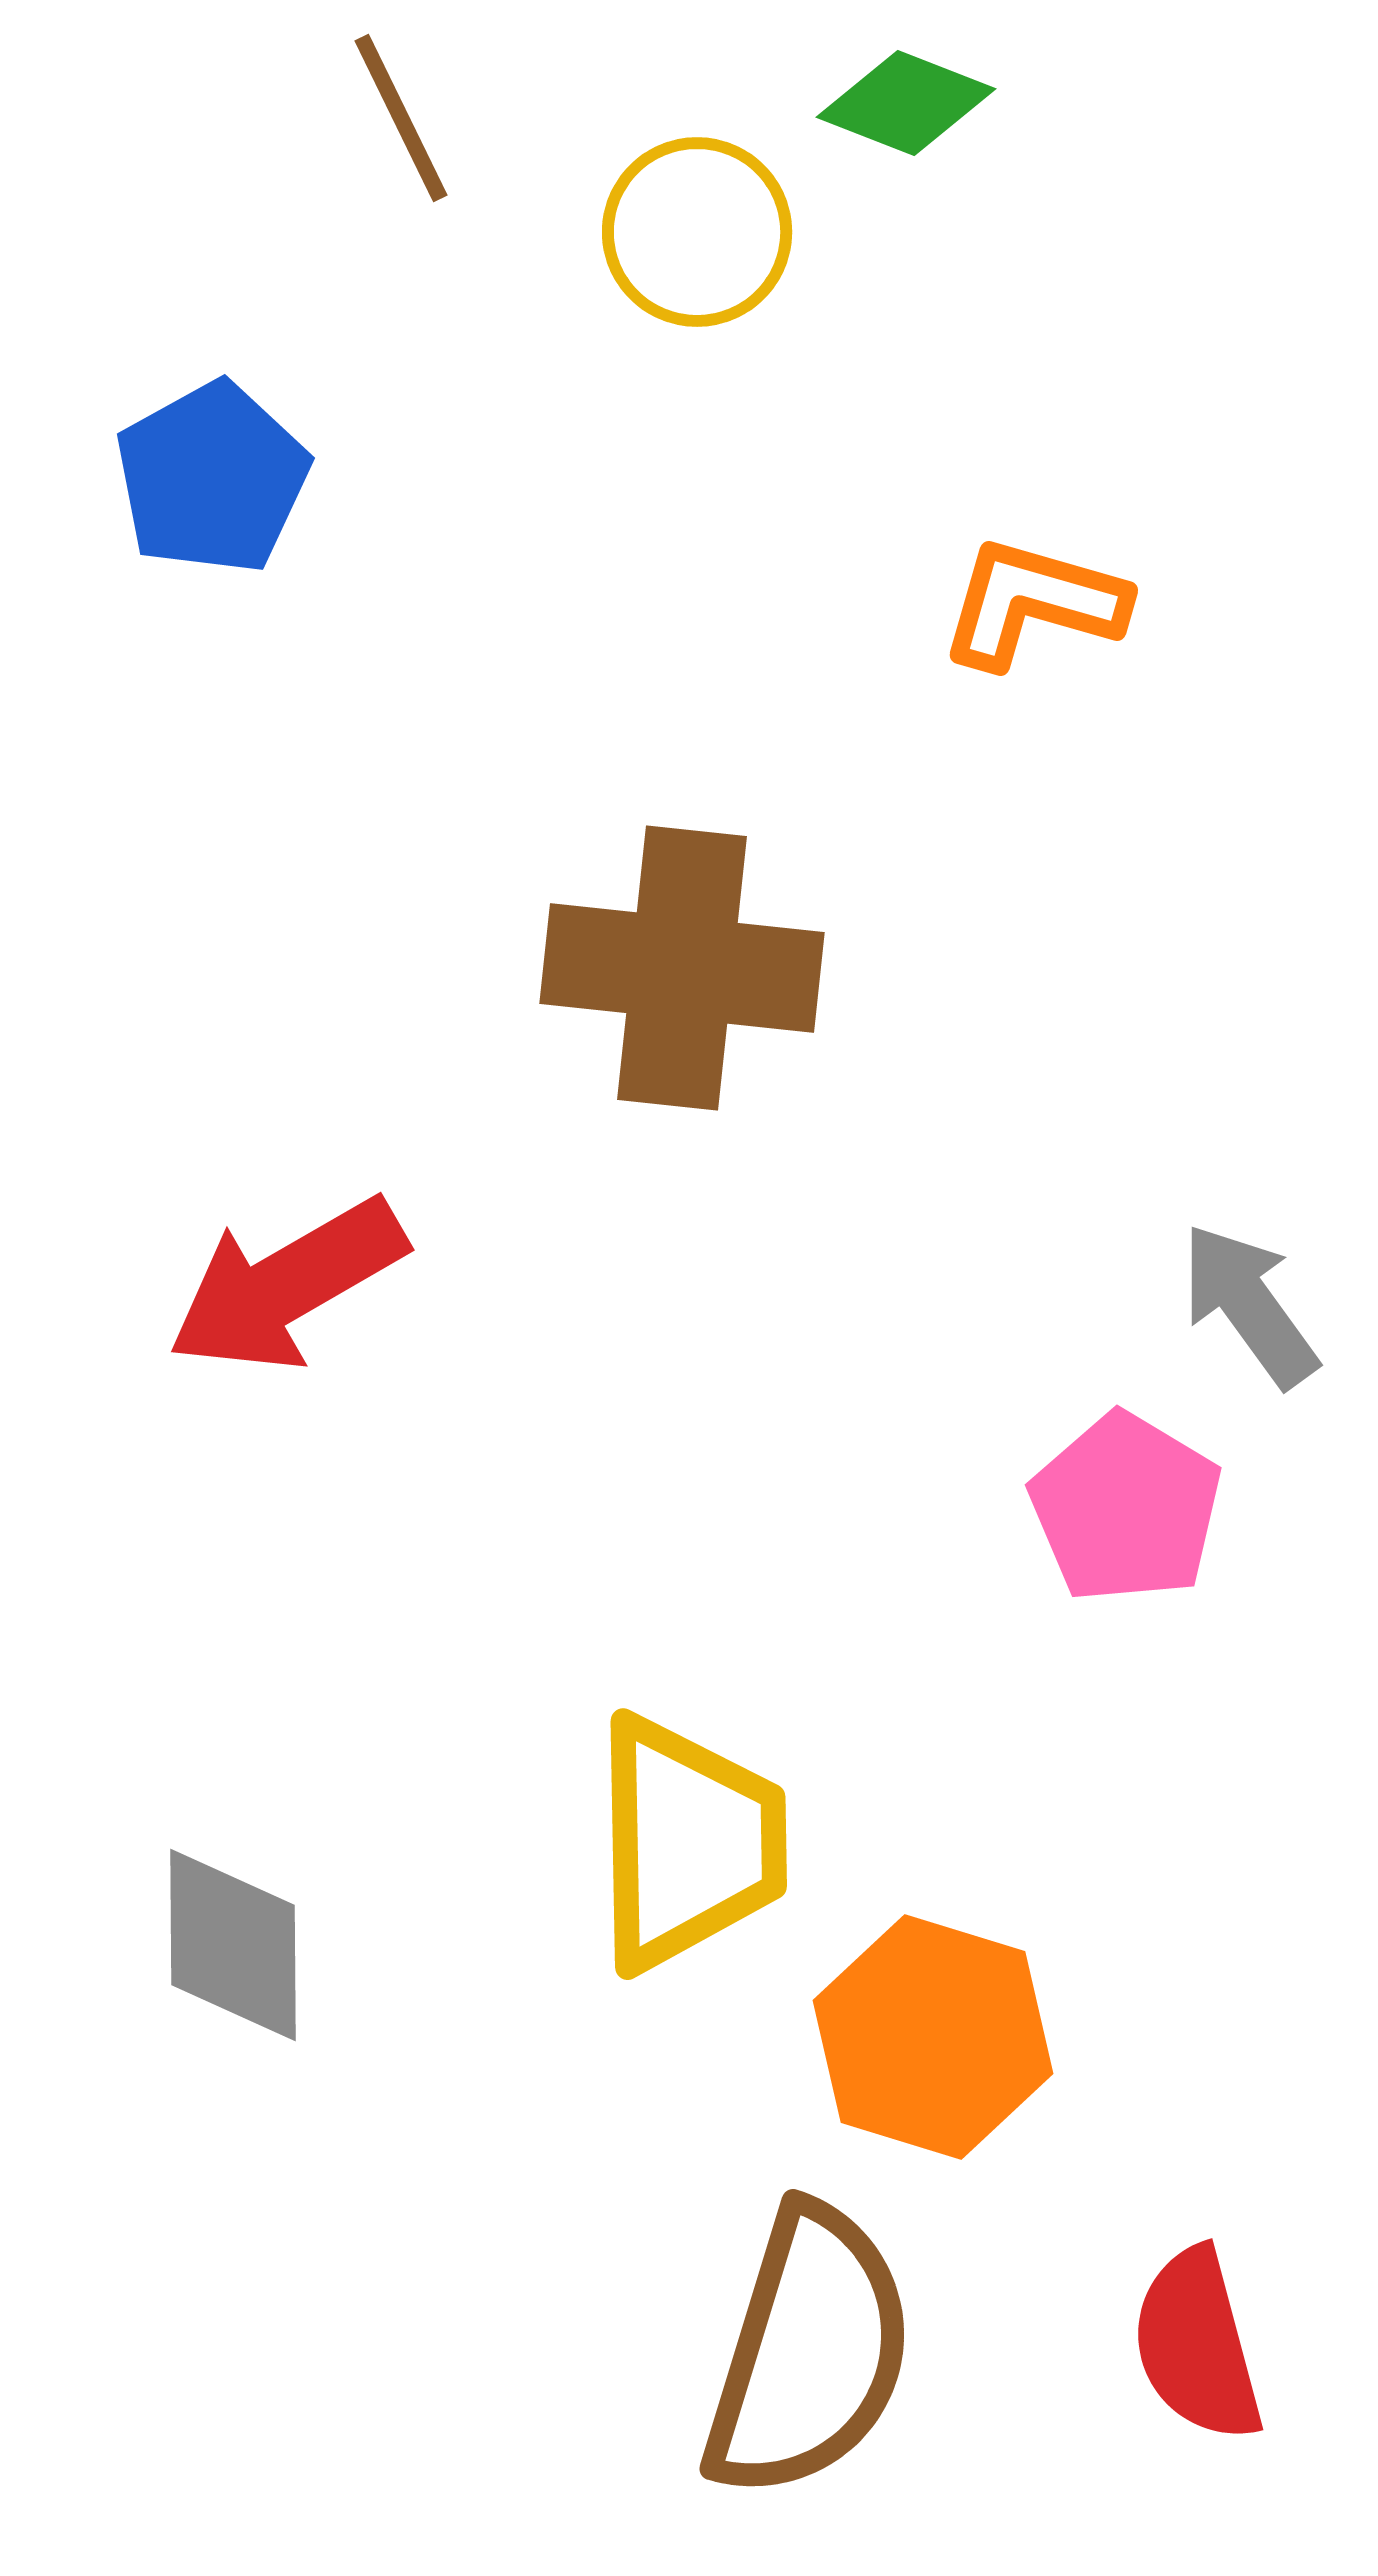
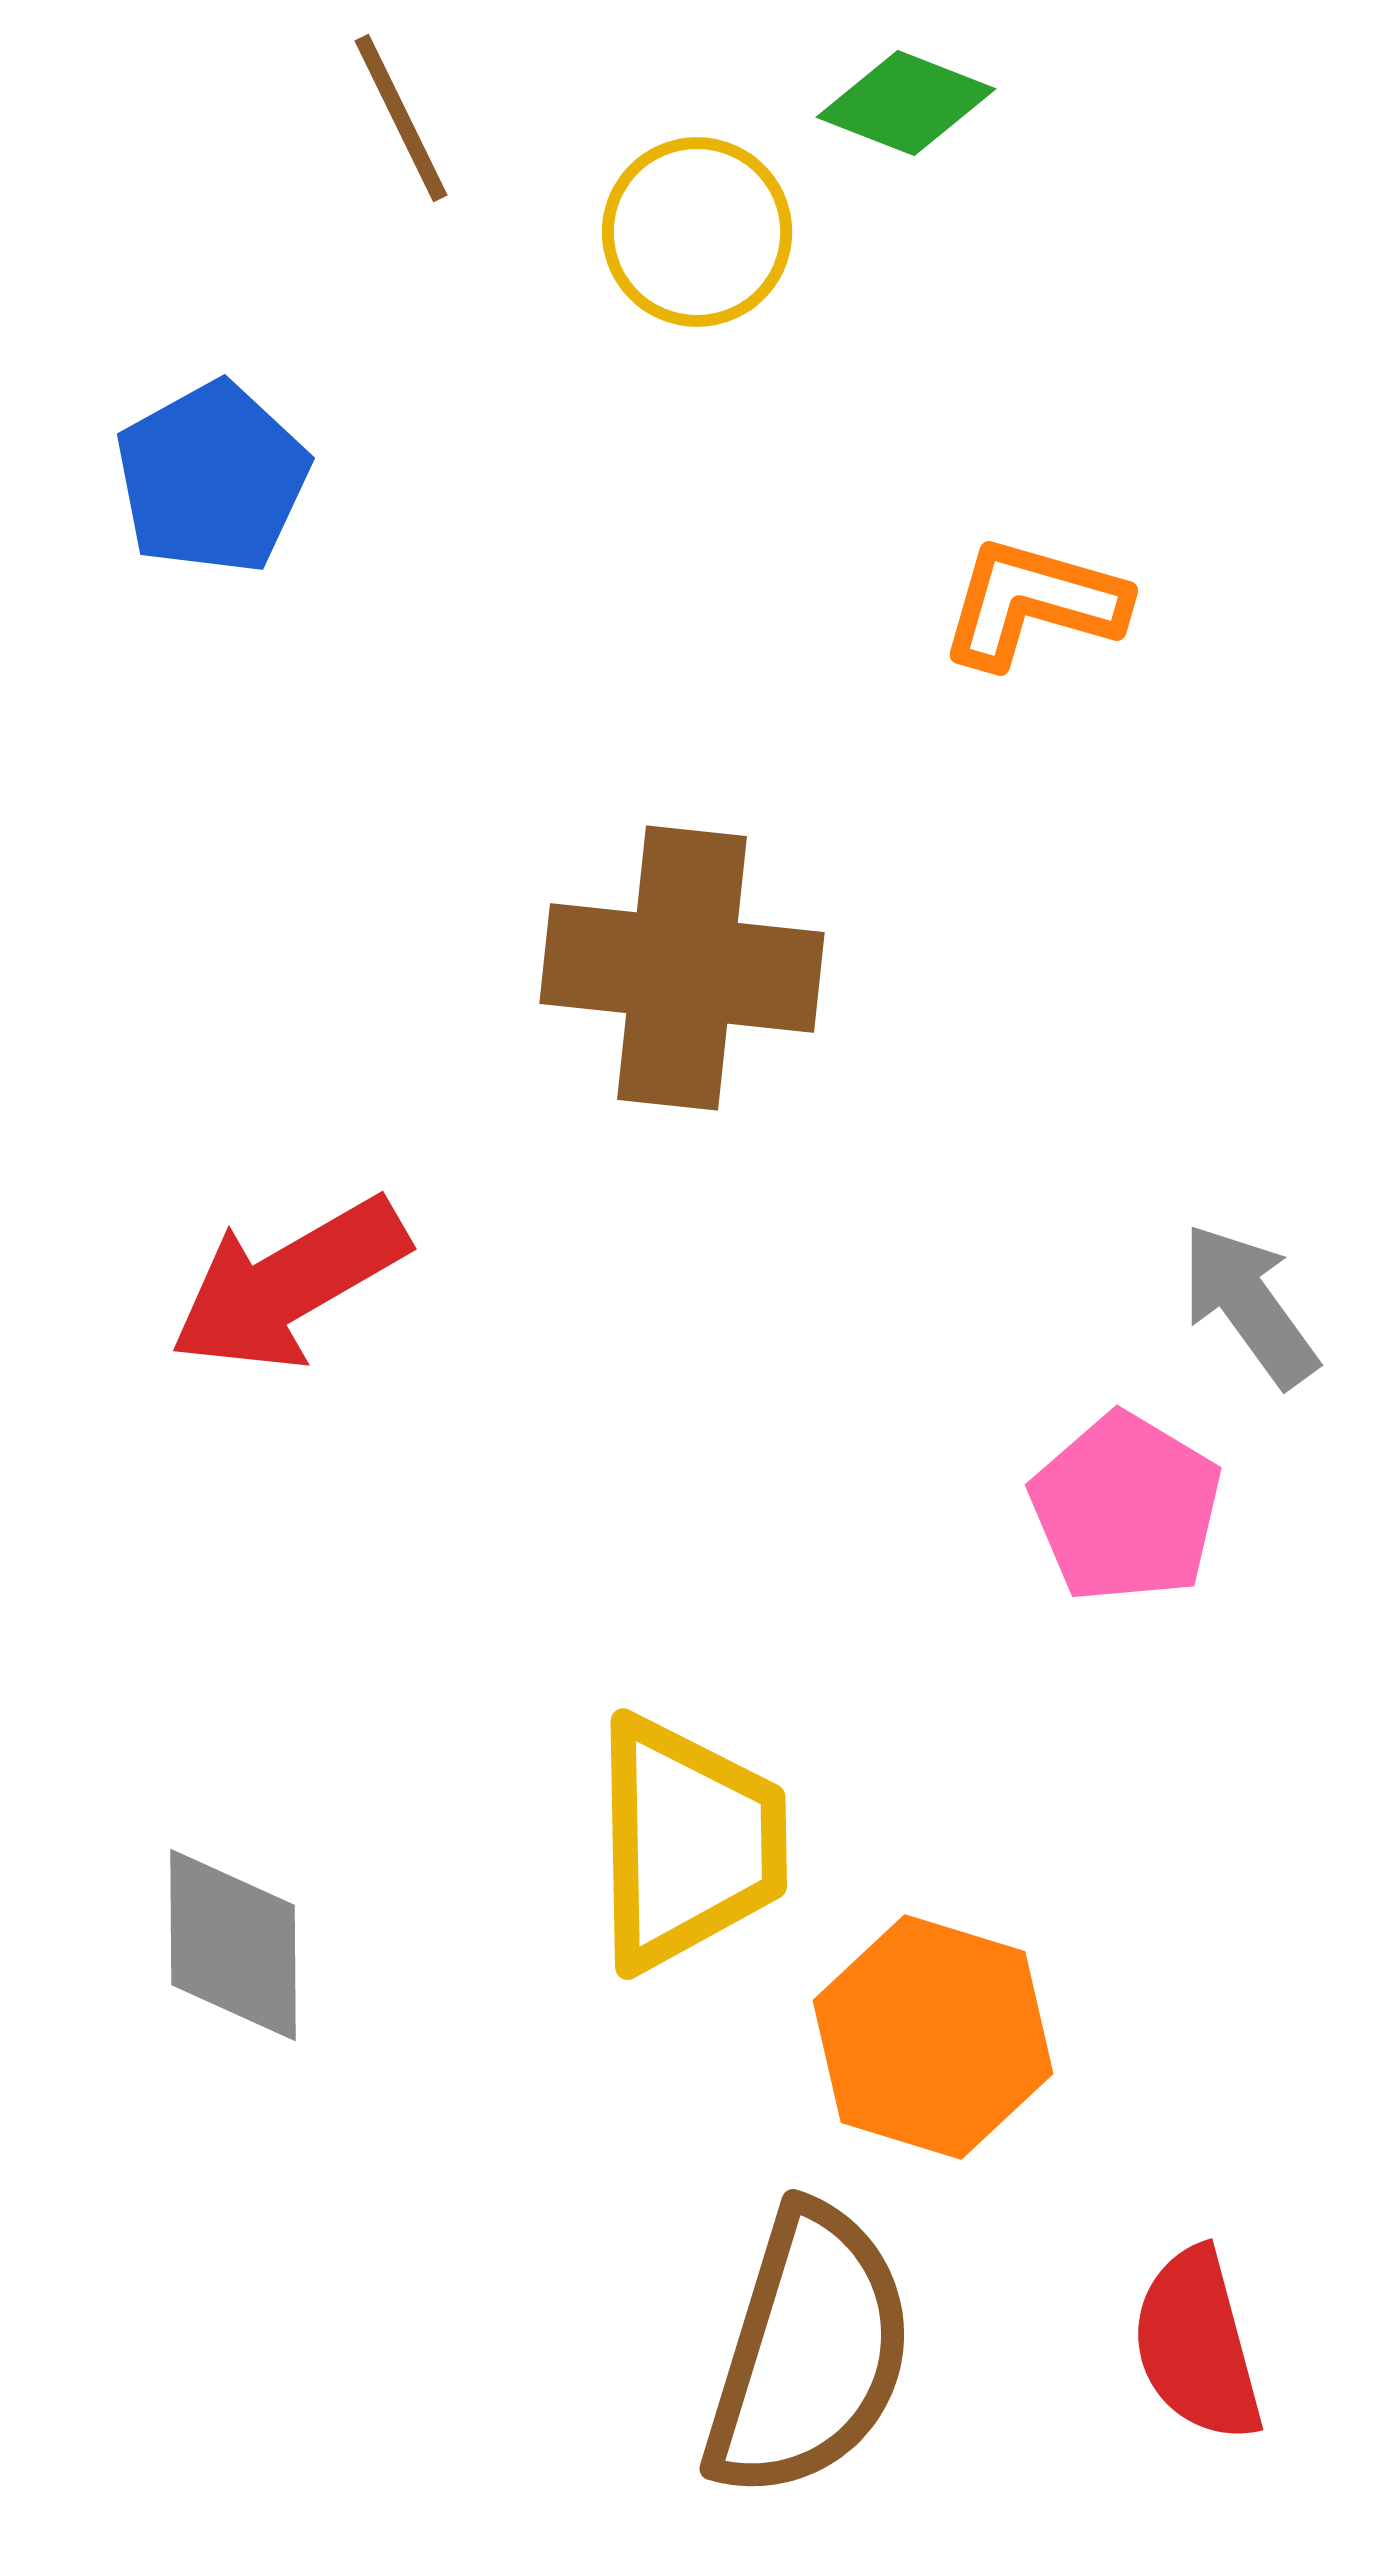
red arrow: moved 2 px right, 1 px up
